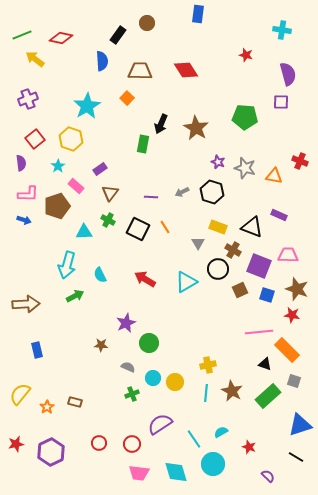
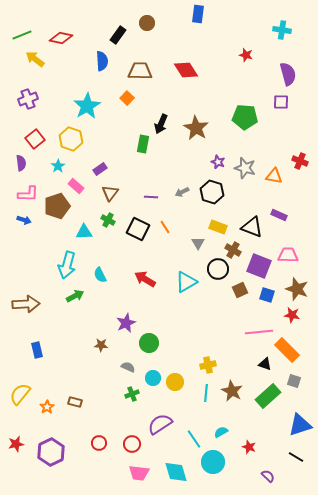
cyan circle at (213, 464): moved 2 px up
